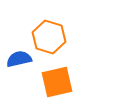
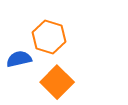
orange square: rotated 32 degrees counterclockwise
